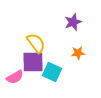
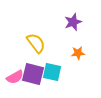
purple square: moved 12 px down; rotated 15 degrees clockwise
cyan square: rotated 12 degrees counterclockwise
